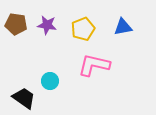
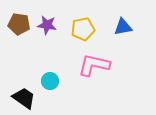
brown pentagon: moved 3 px right
yellow pentagon: rotated 10 degrees clockwise
